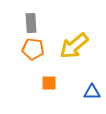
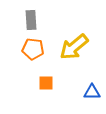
gray rectangle: moved 3 px up
yellow arrow: moved 1 px down
orange square: moved 3 px left
